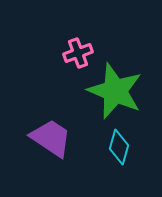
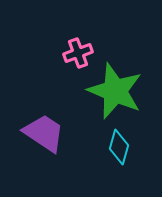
purple trapezoid: moved 7 px left, 5 px up
